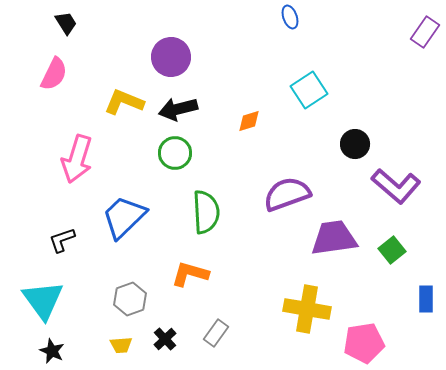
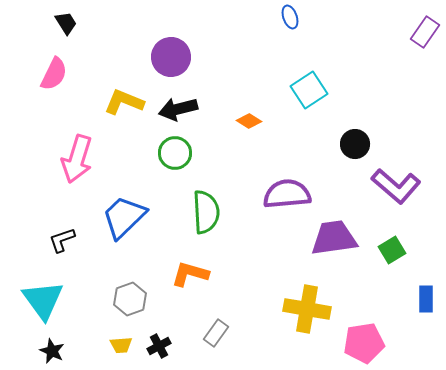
orange diamond: rotated 50 degrees clockwise
purple semicircle: rotated 15 degrees clockwise
green square: rotated 8 degrees clockwise
black cross: moved 6 px left, 7 px down; rotated 15 degrees clockwise
